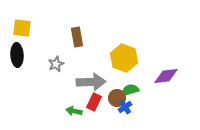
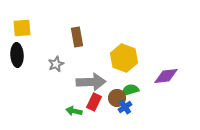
yellow square: rotated 12 degrees counterclockwise
